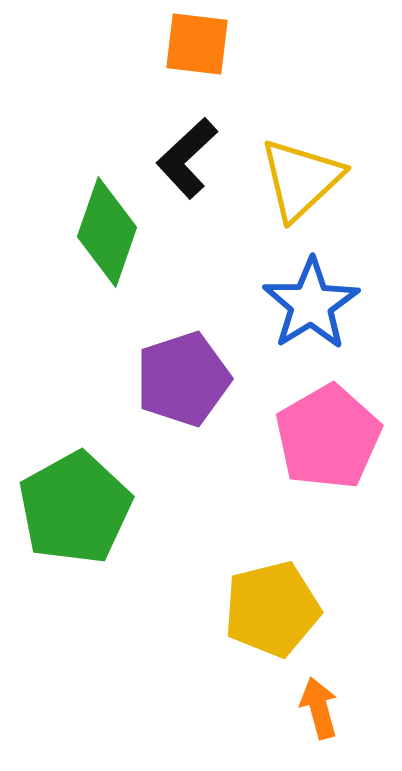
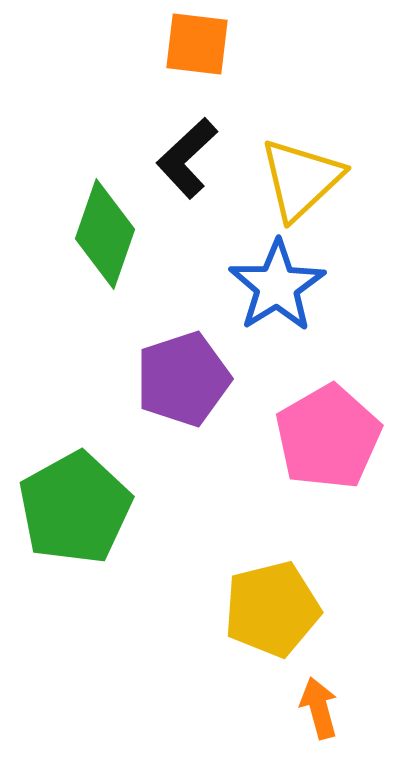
green diamond: moved 2 px left, 2 px down
blue star: moved 34 px left, 18 px up
